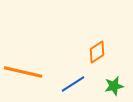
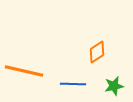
orange line: moved 1 px right, 1 px up
blue line: rotated 35 degrees clockwise
